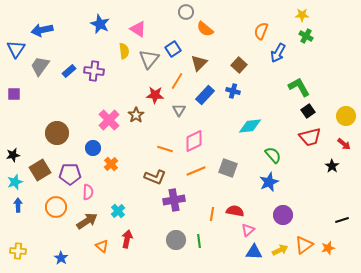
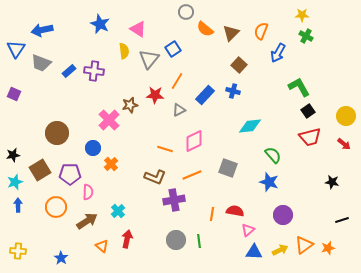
brown triangle at (199, 63): moved 32 px right, 30 px up
gray trapezoid at (40, 66): moved 1 px right, 3 px up; rotated 105 degrees counterclockwise
purple square at (14, 94): rotated 24 degrees clockwise
gray triangle at (179, 110): rotated 32 degrees clockwise
brown star at (136, 115): moved 6 px left, 10 px up; rotated 21 degrees clockwise
black star at (332, 166): moved 16 px down; rotated 24 degrees counterclockwise
orange line at (196, 171): moved 4 px left, 4 px down
blue star at (269, 182): rotated 30 degrees counterclockwise
